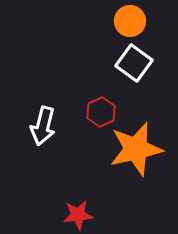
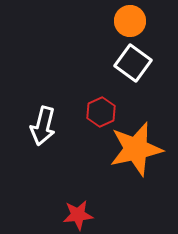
white square: moved 1 px left
